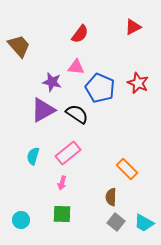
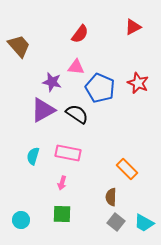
pink rectangle: rotated 50 degrees clockwise
